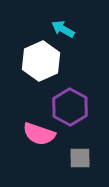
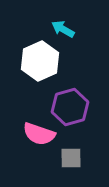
white hexagon: moved 1 px left
purple hexagon: rotated 15 degrees clockwise
gray square: moved 9 px left
